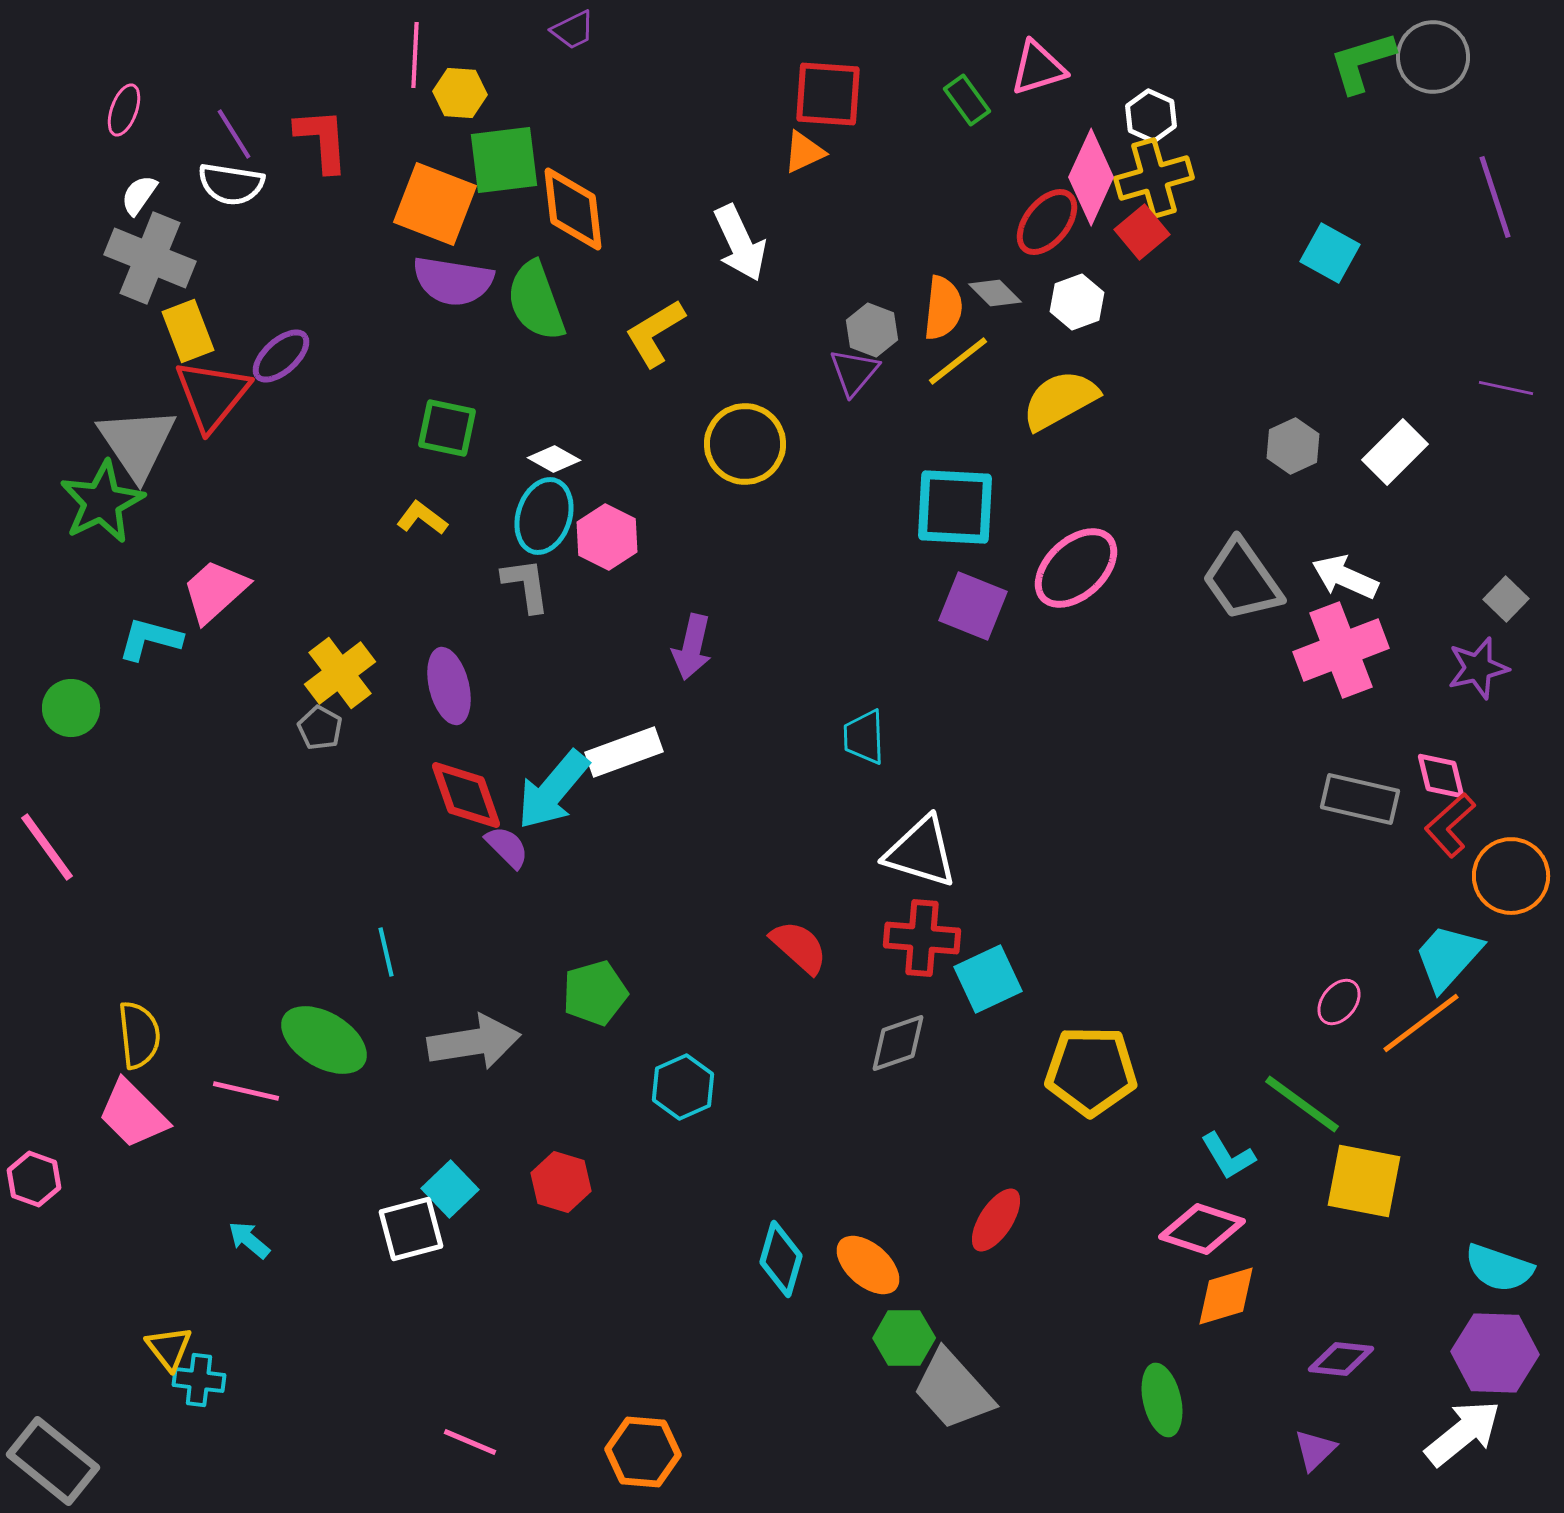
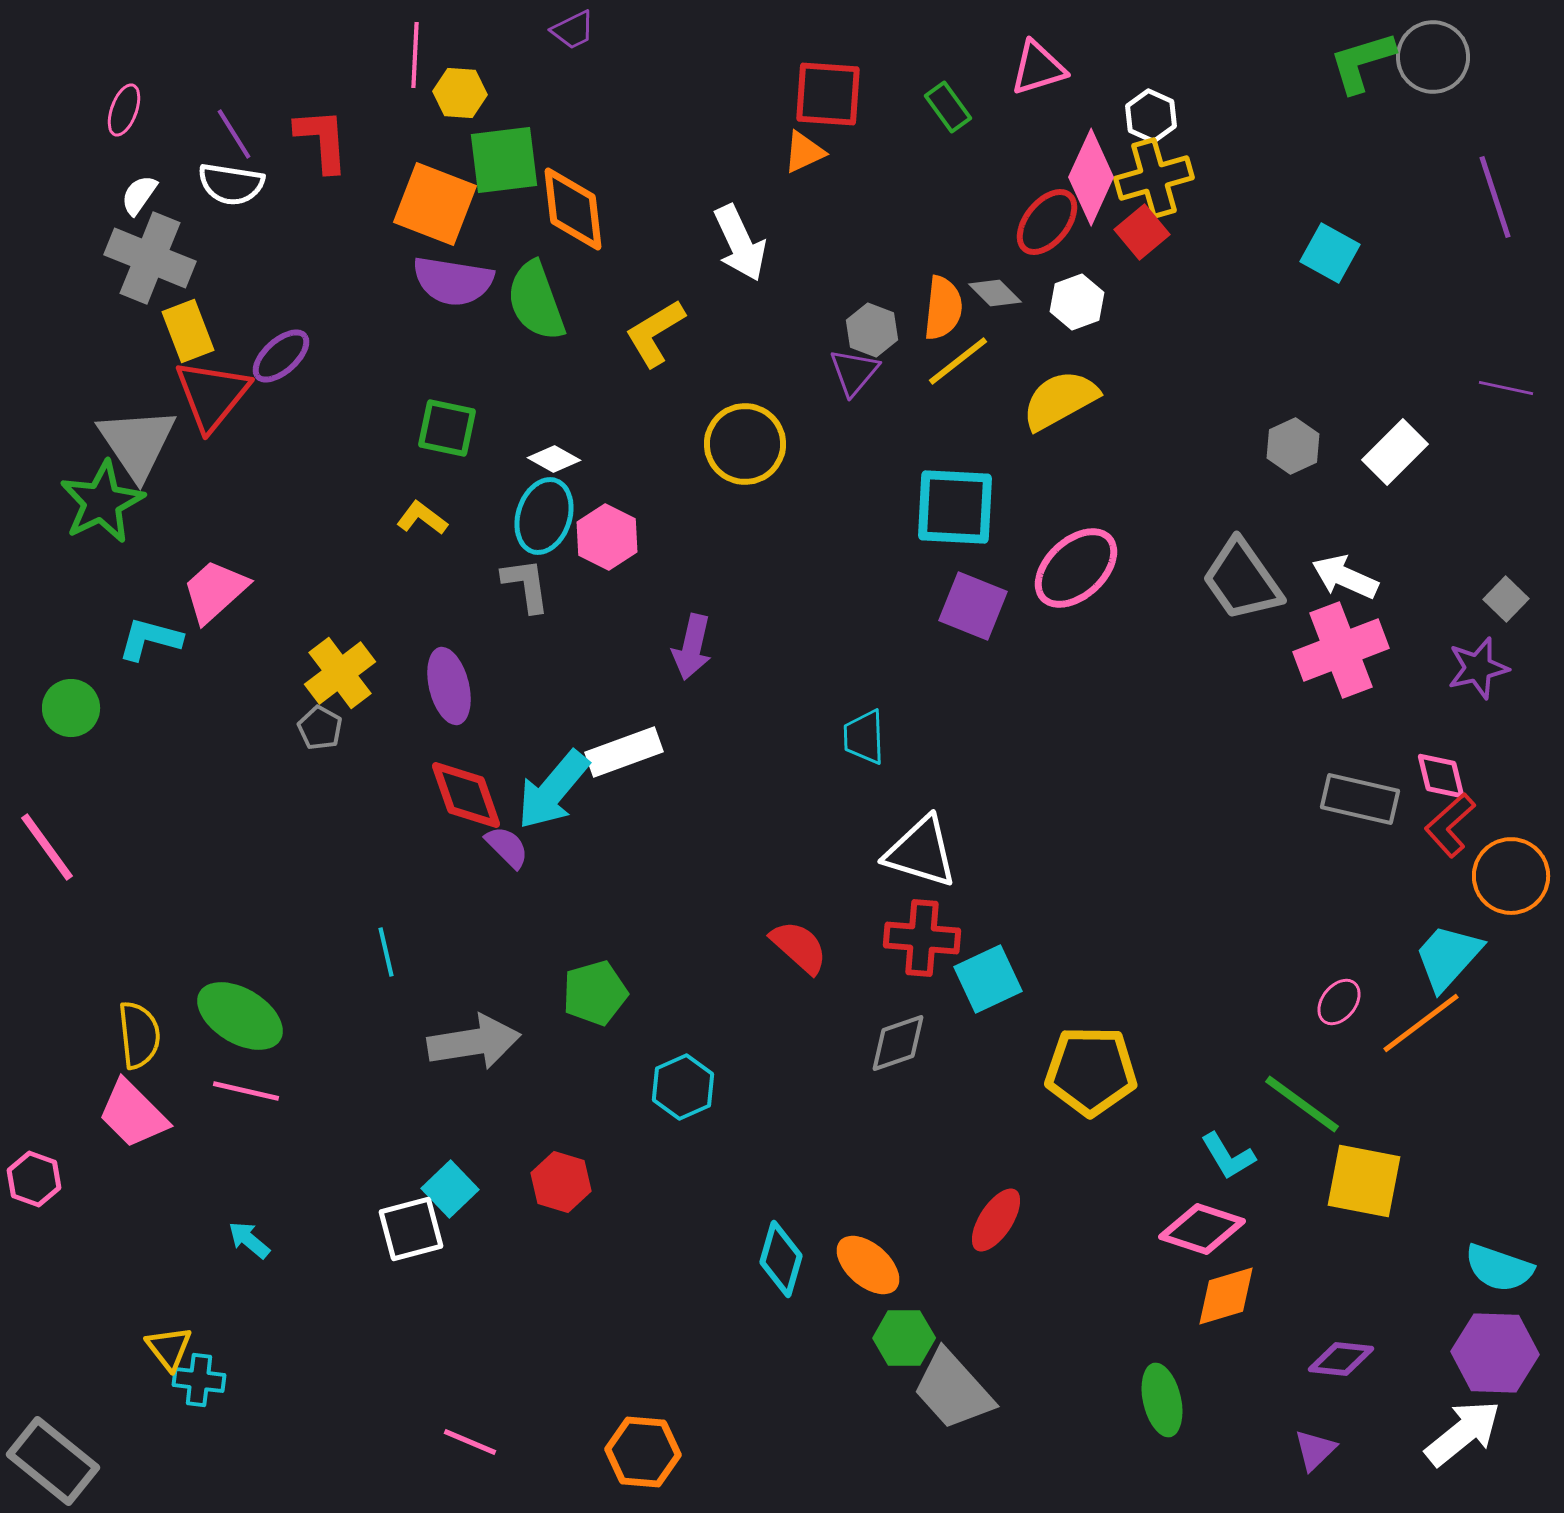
green rectangle at (967, 100): moved 19 px left, 7 px down
green ellipse at (324, 1040): moved 84 px left, 24 px up
